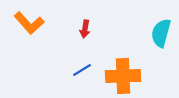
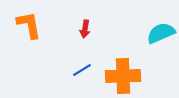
orange L-shape: moved 2 px down; rotated 148 degrees counterclockwise
cyan semicircle: rotated 52 degrees clockwise
